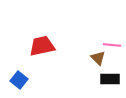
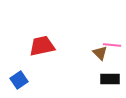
brown triangle: moved 2 px right, 5 px up
blue square: rotated 18 degrees clockwise
